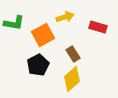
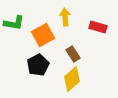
yellow arrow: rotated 78 degrees counterclockwise
